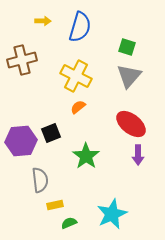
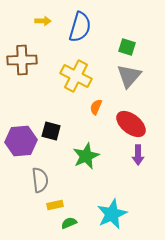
brown cross: rotated 12 degrees clockwise
orange semicircle: moved 18 px right; rotated 28 degrees counterclockwise
black square: moved 2 px up; rotated 36 degrees clockwise
green star: rotated 12 degrees clockwise
